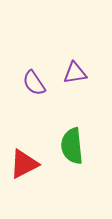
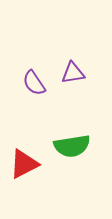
purple triangle: moved 2 px left
green semicircle: rotated 93 degrees counterclockwise
